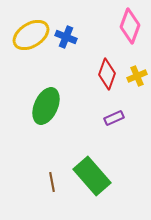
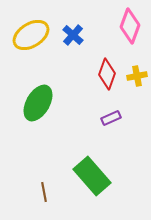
blue cross: moved 7 px right, 2 px up; rotated 20 degrees clockwise
yellow cross: rotated 12 degrees clockwise
green ellipse: moved 8 px left, 3 px up; rotated 6 degrees clockwise
purple rectangle: moved 3 px left
brown line: moved 8 px left, 10 px down
